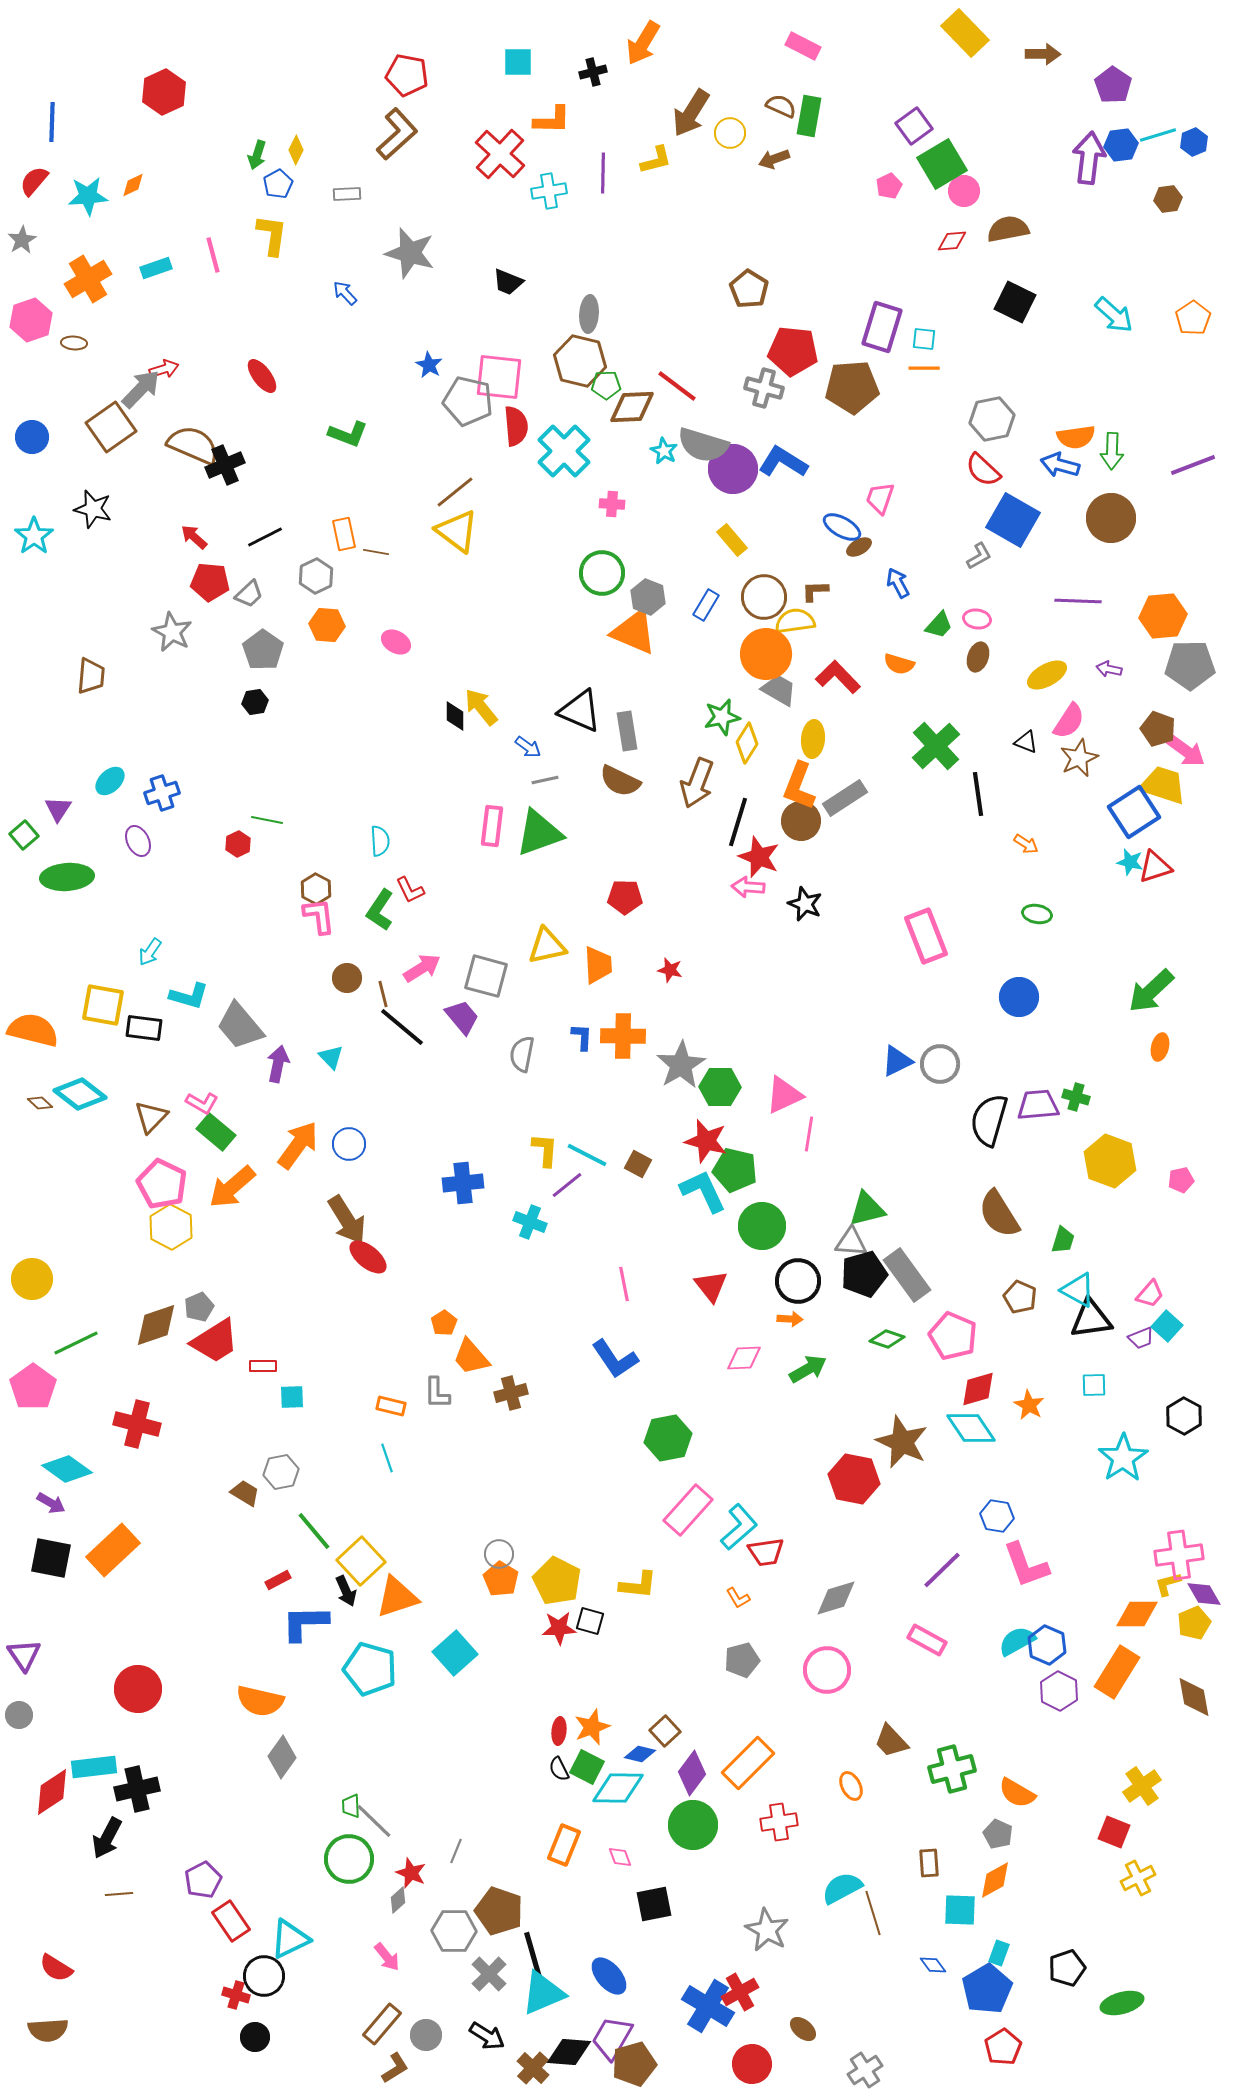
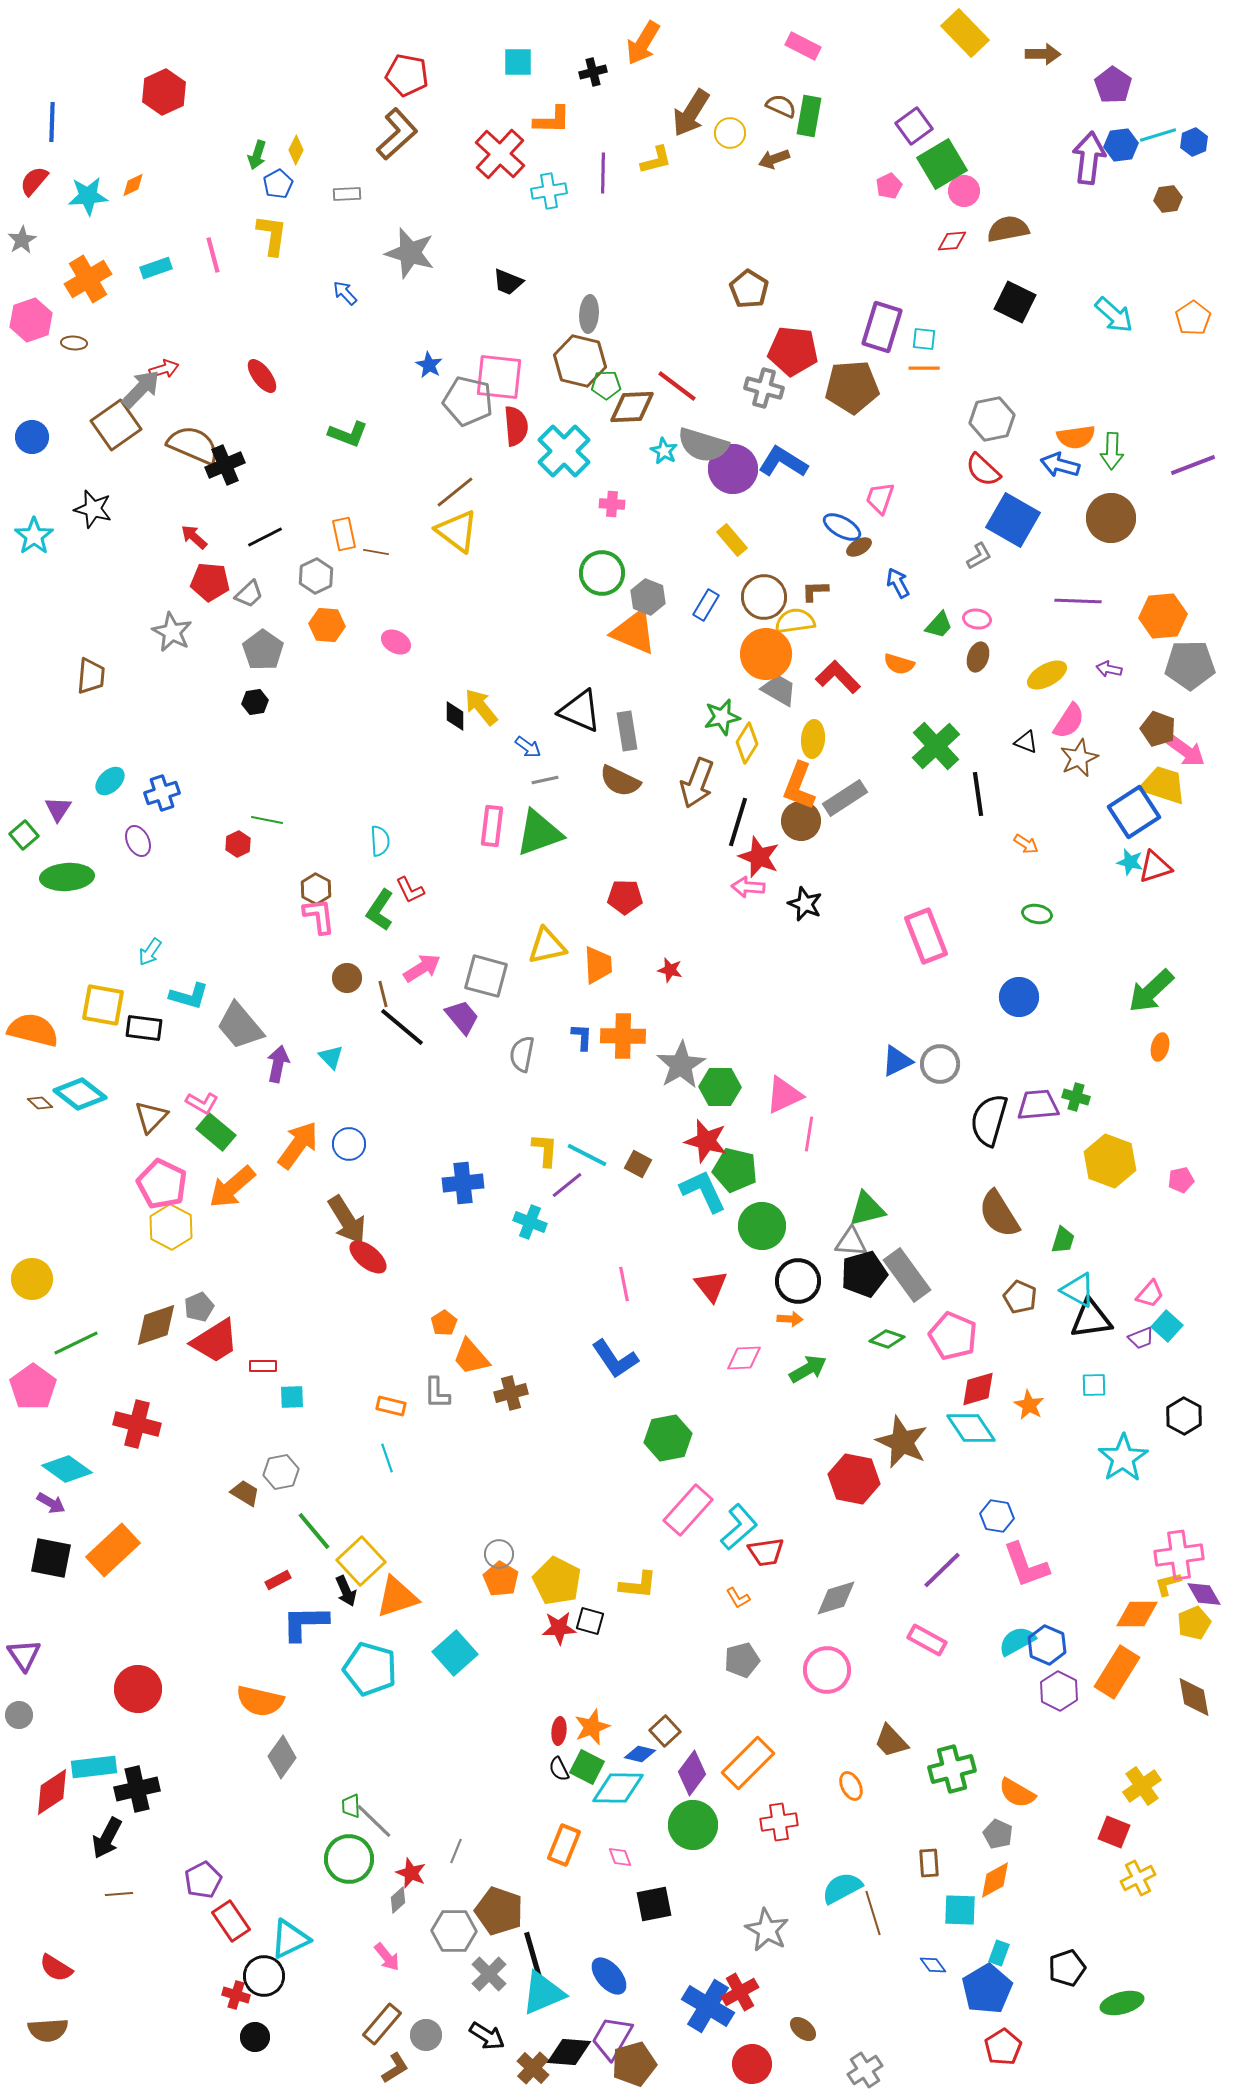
brown square at (111, 427): moved 5 px right, 2 px up
